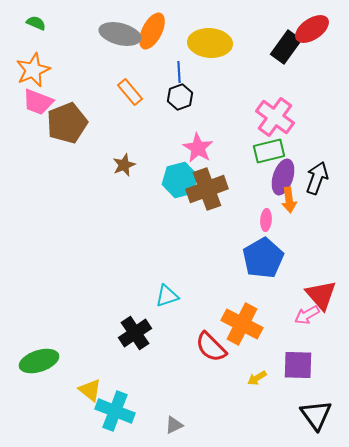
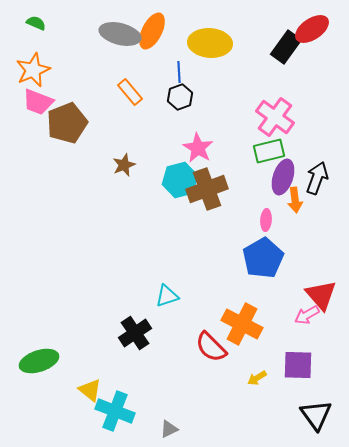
orange arrow: moved 6 px right
gray triangle: moved 5 px left, 4 px down
